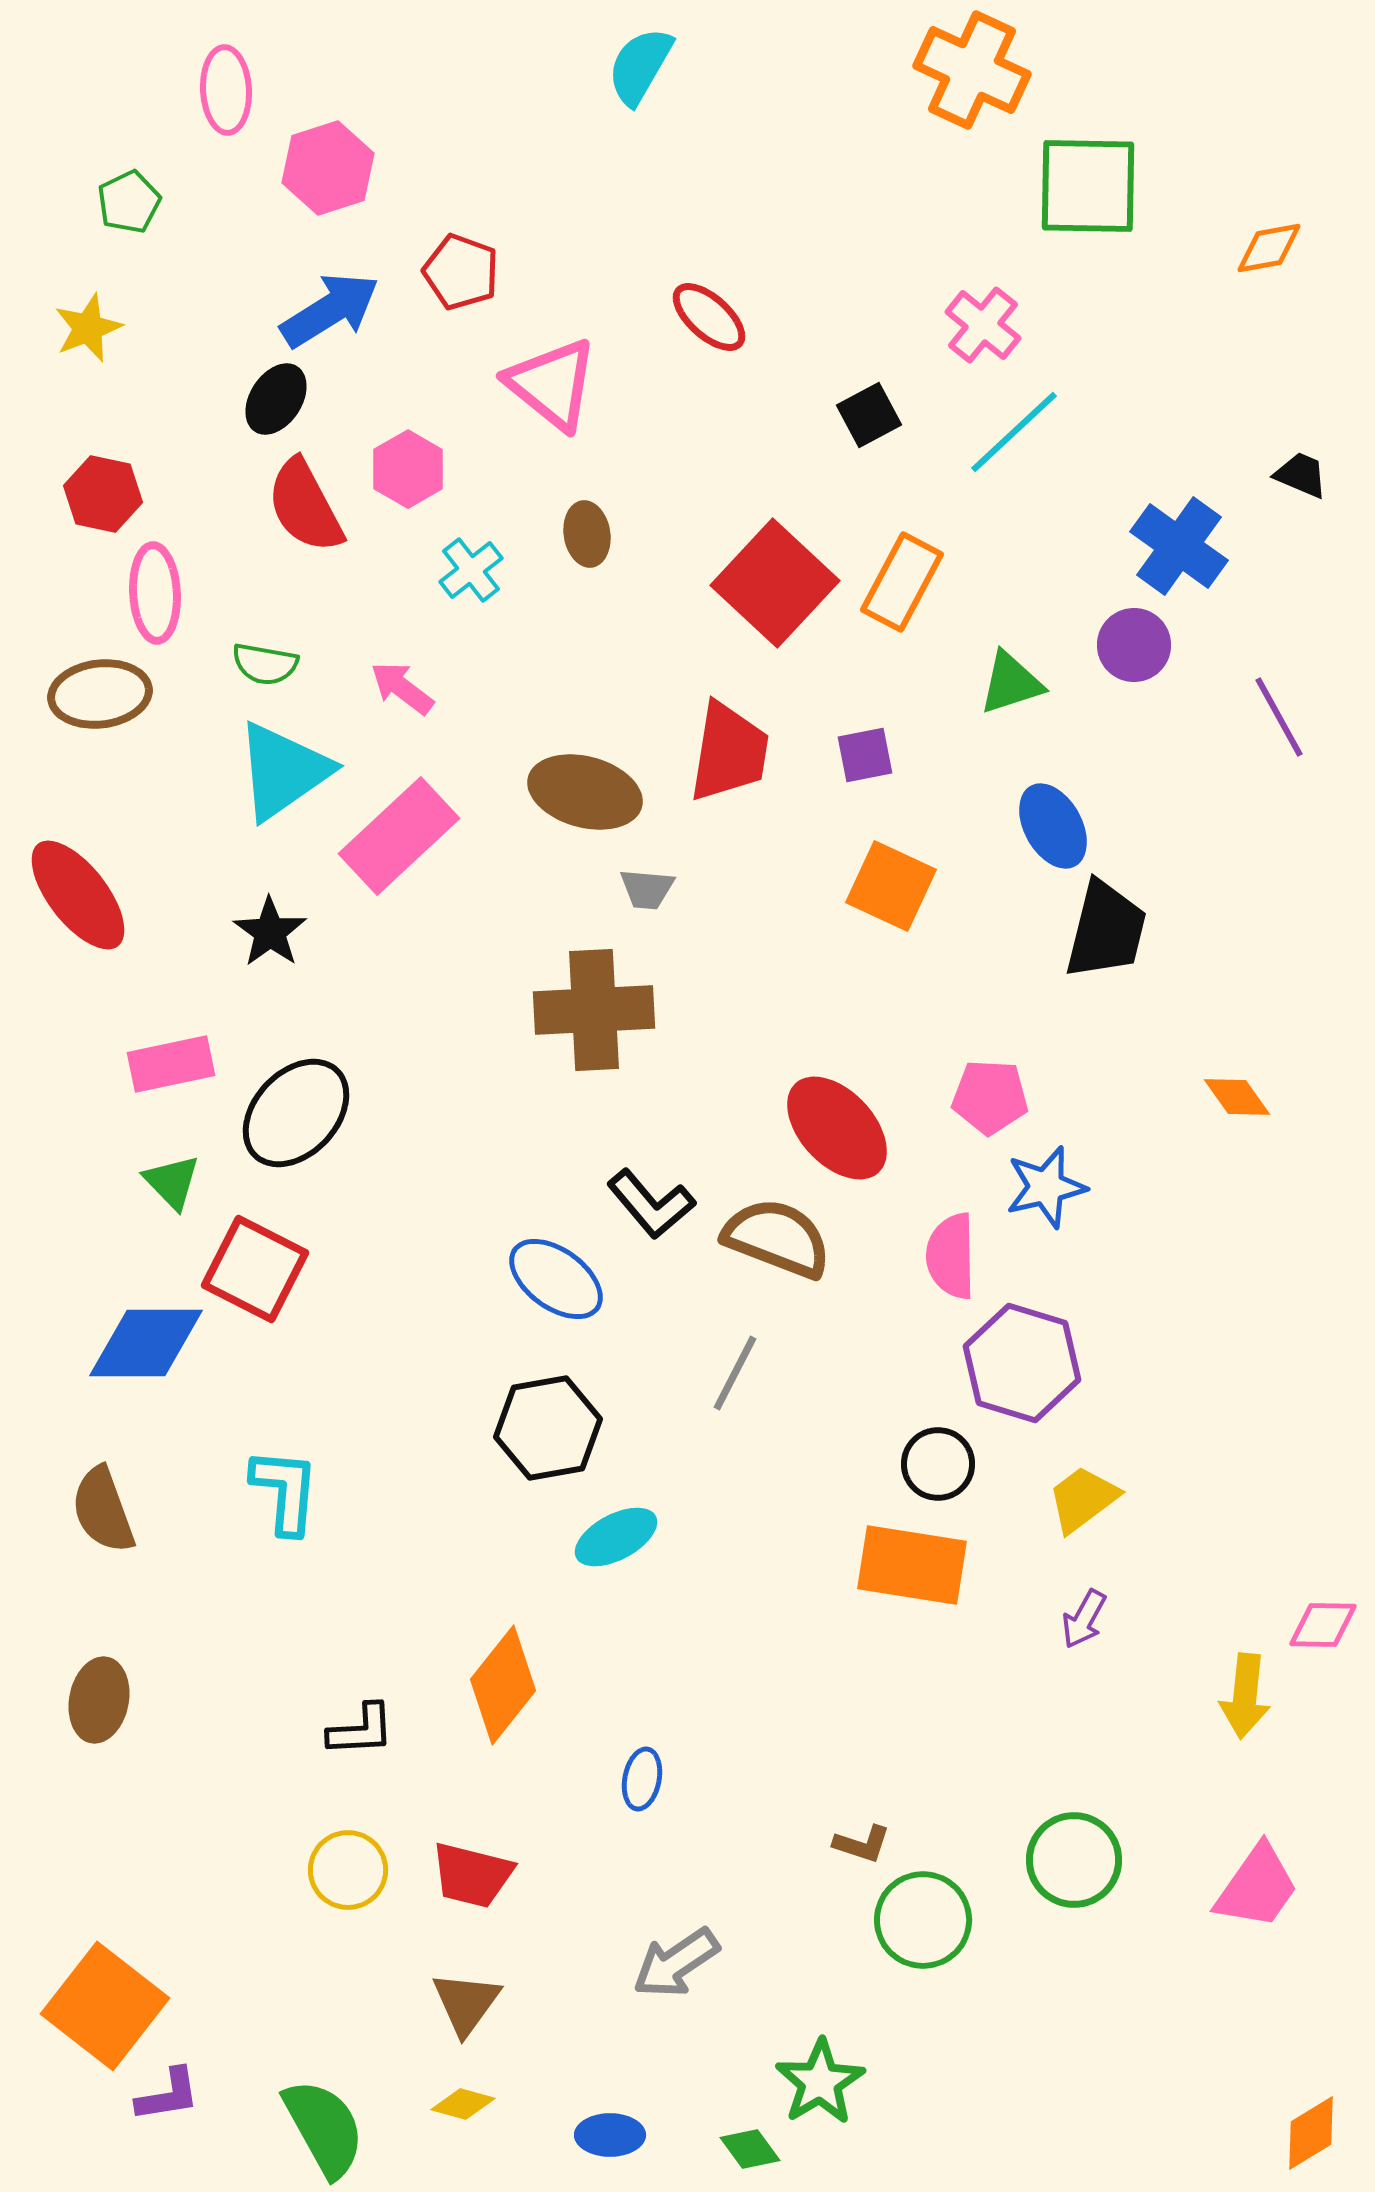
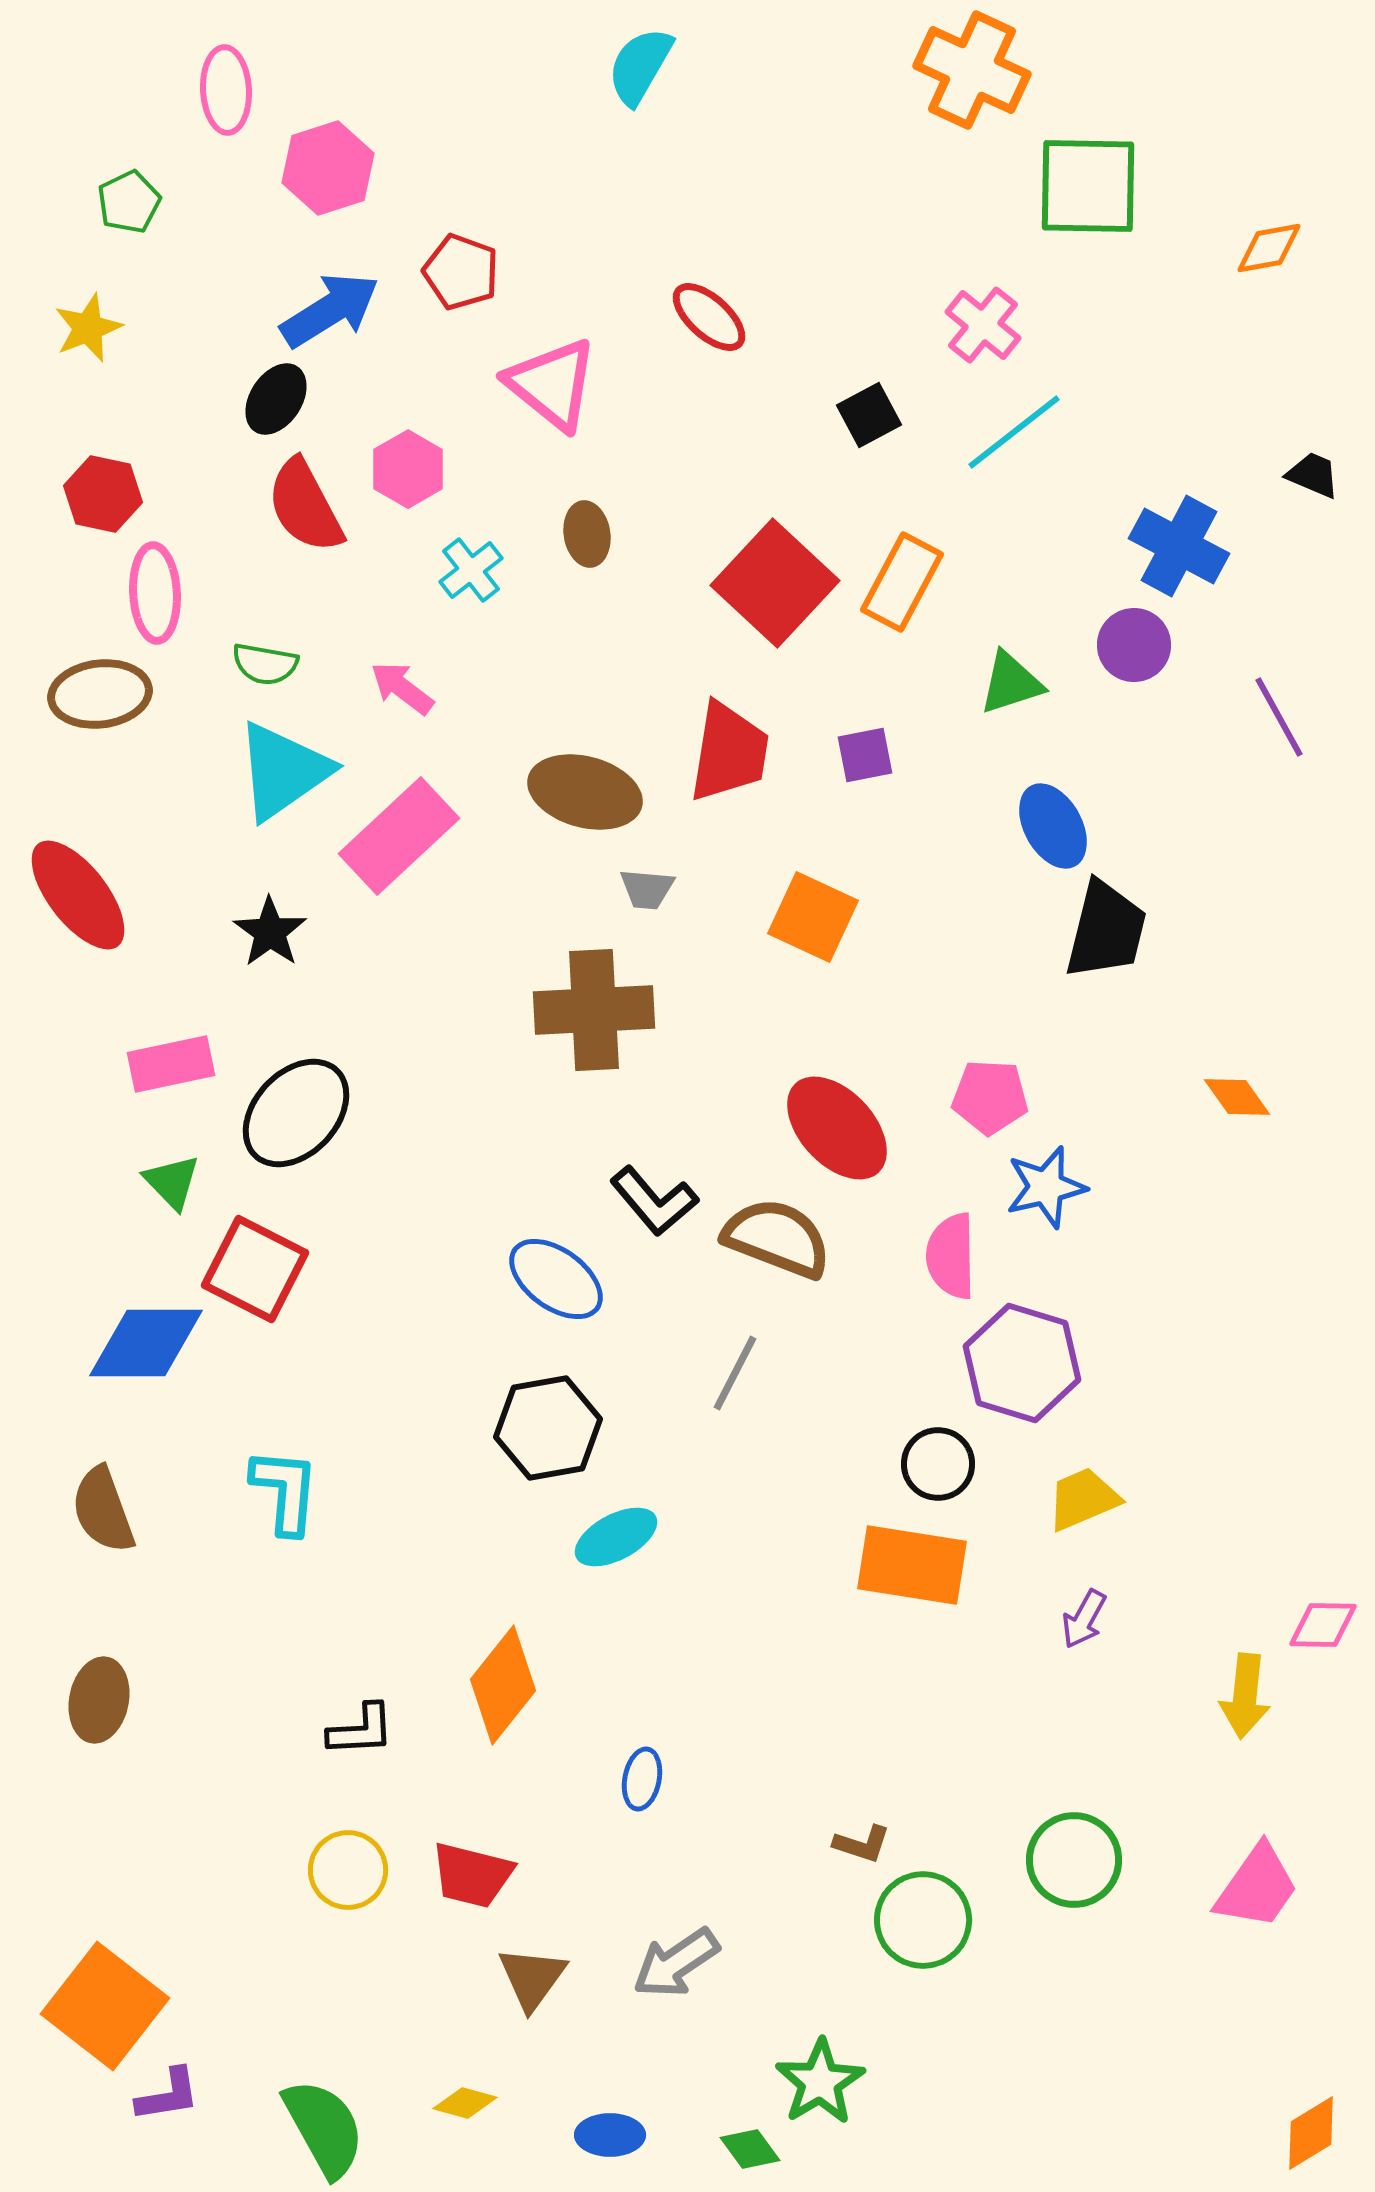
cyan line at (1014, 432): rotated 5 degrees clockwise
black trapezoid at (1301, 475): moved 12 px right
blue cross at (1179, 546): rotated 8 degrees counterclockwise
orange square at (891, 886): moved 78 px left, 31 px down
black L-shape at (651, 1204): moved 3 px right, 3 px up
yellow trapezoid at (1083, 1499): rotated 14 degrees clockwise
brown triangle at (466, 2003): moved 66 px right, 25 px up
yellow diamond at (463, 2104): moved 2 px right, 1 px up
